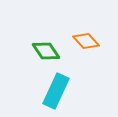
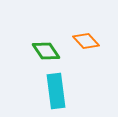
cyan rectangle: rotated 32 degrees counterclockwise
